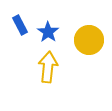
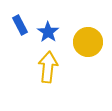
yellow circle: moved 1 px left, 2 px down
